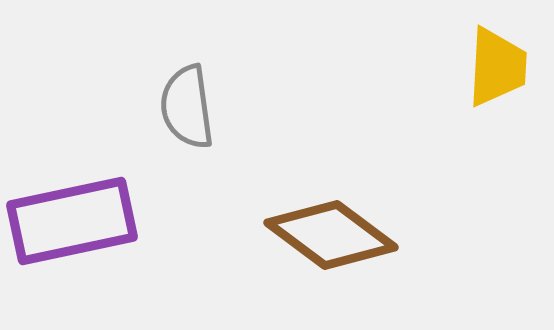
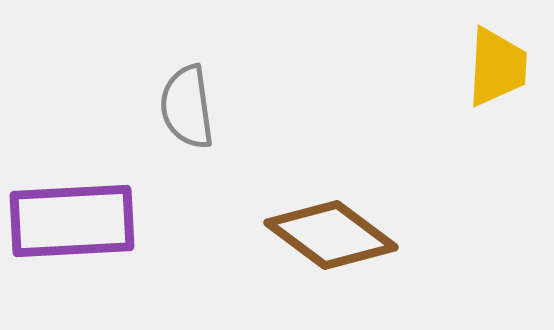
purple rectangle: rotated 9 degrees clockwise
